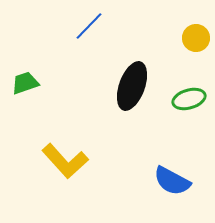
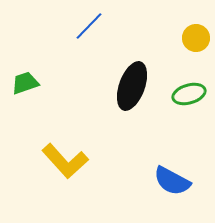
green ellipse: moved 5 px up
